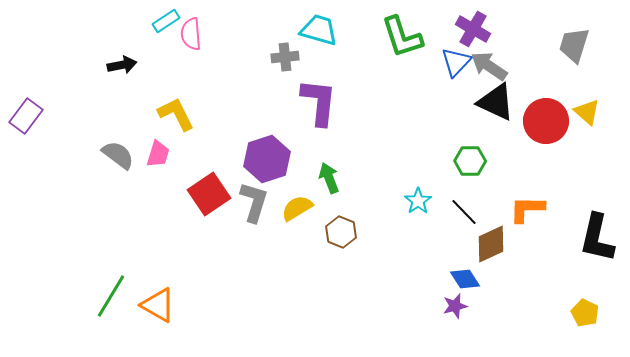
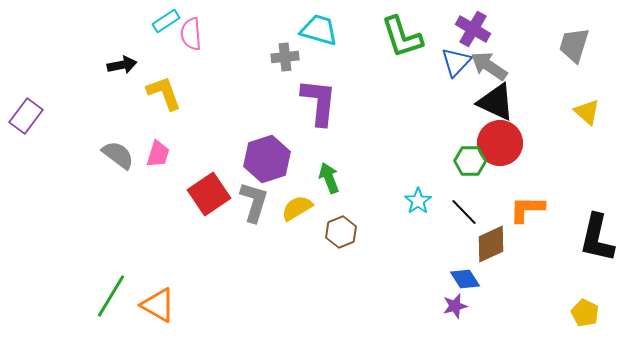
yellow L-shape: moved 12 px left, 21 px up; rotated 6 degrees clockwise
red circle: moved 46 px left, 22 px down
brown hexagon: rotated 16 degrees clockwise
